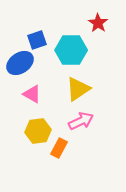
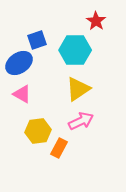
red star: moved 2 px left, 2 px up
cyan hexagon: moved 4 px right
blue ellipse: moved 1 px left
pink triangle: moved 10 px left
